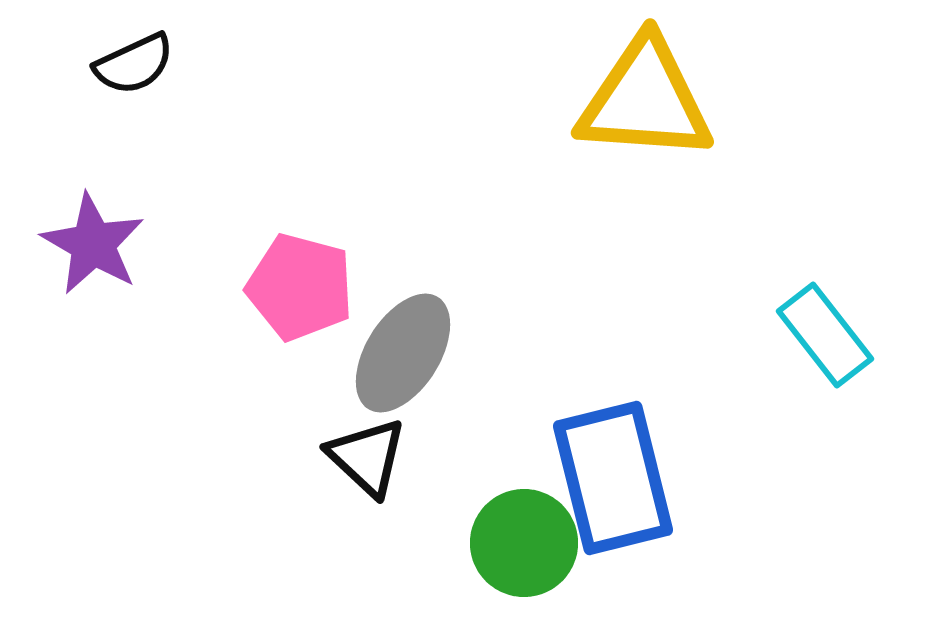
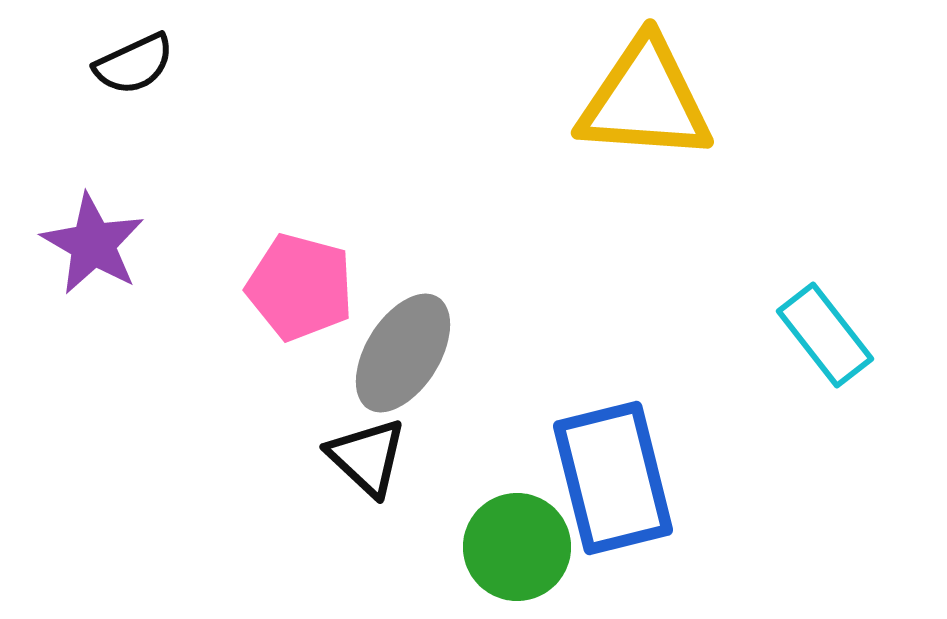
green circle: moved 7 px left, 4 px down
